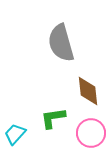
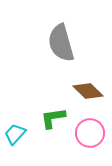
brown diamond: rotated 40 degrees counterclockwise
pink circle: moved 1 px left
